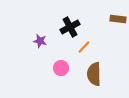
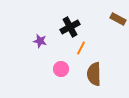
brown rectangle: rotated 21 degrees clockwise
orange line: moved 3 px left, 1 px down; rotated 16 degrees counterclockwise
pink circle: moved 1 px down
